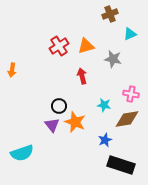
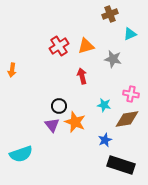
cyan semicircle: moved 1 px left, 1 px down
